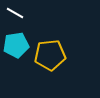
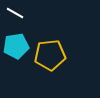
cyan pentagon: moved 1 px down
